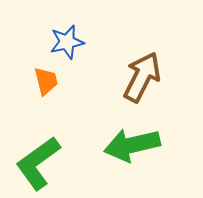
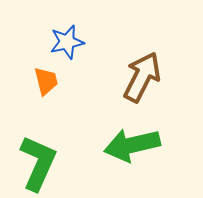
green L-shape: rotated 150 degrees clockwise
